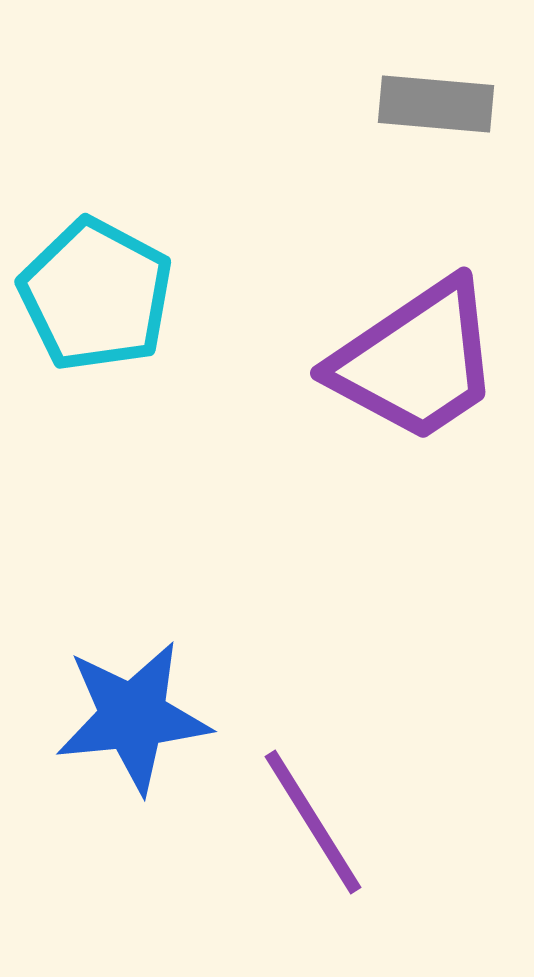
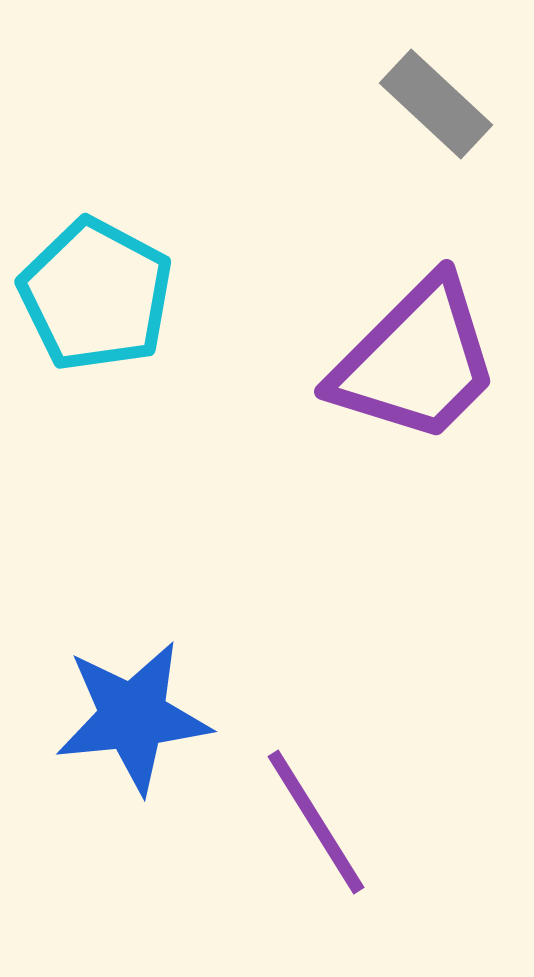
gray rectangle: rotated 38 degrees clockwise
purple trapezoid: rotated 11 degrees counterclockwise
purple line: moved 3 px right
